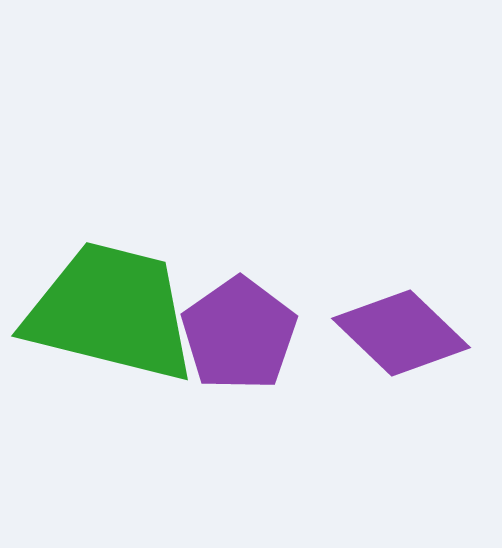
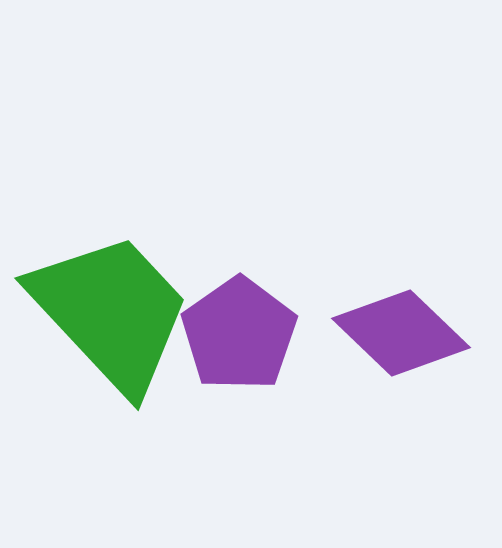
green trapezoid: rotated 33 degrees clockwise
